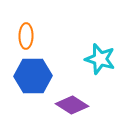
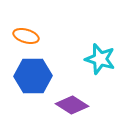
orange ellipse: rotated 75 degrees counterclockwise
